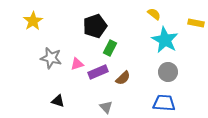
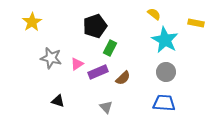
yellow star: moved 1 px left, 1 px down
pink triangle: rotated 16 degrees counterclockwise
gray circle: moved 2 px left
